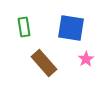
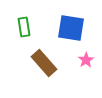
pink star: moved 1 px down
